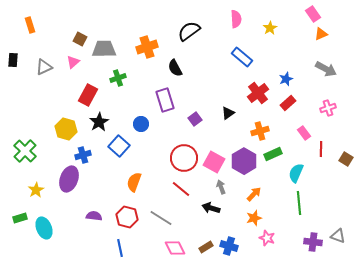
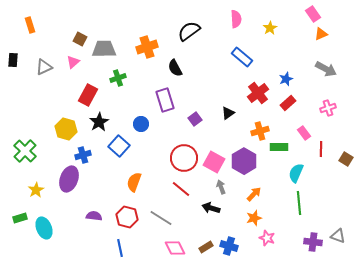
green rectangle at (273, 154): moved 6 px right, 7 px up; rotated 24 degrees clockwise
